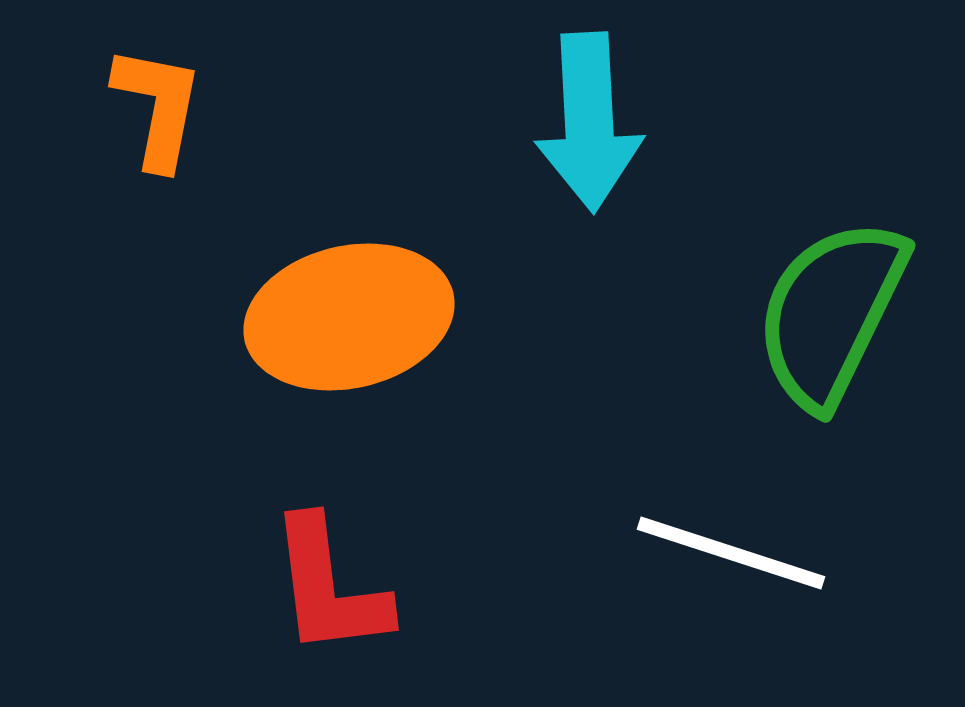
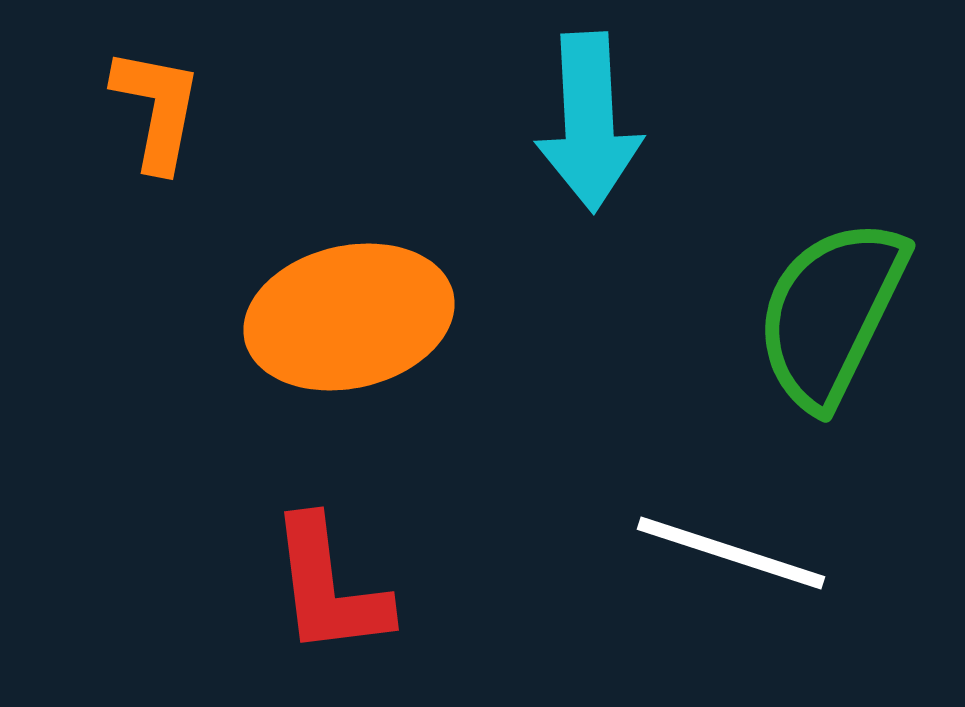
orange L-shape: moved 1 px left, 2 px down
